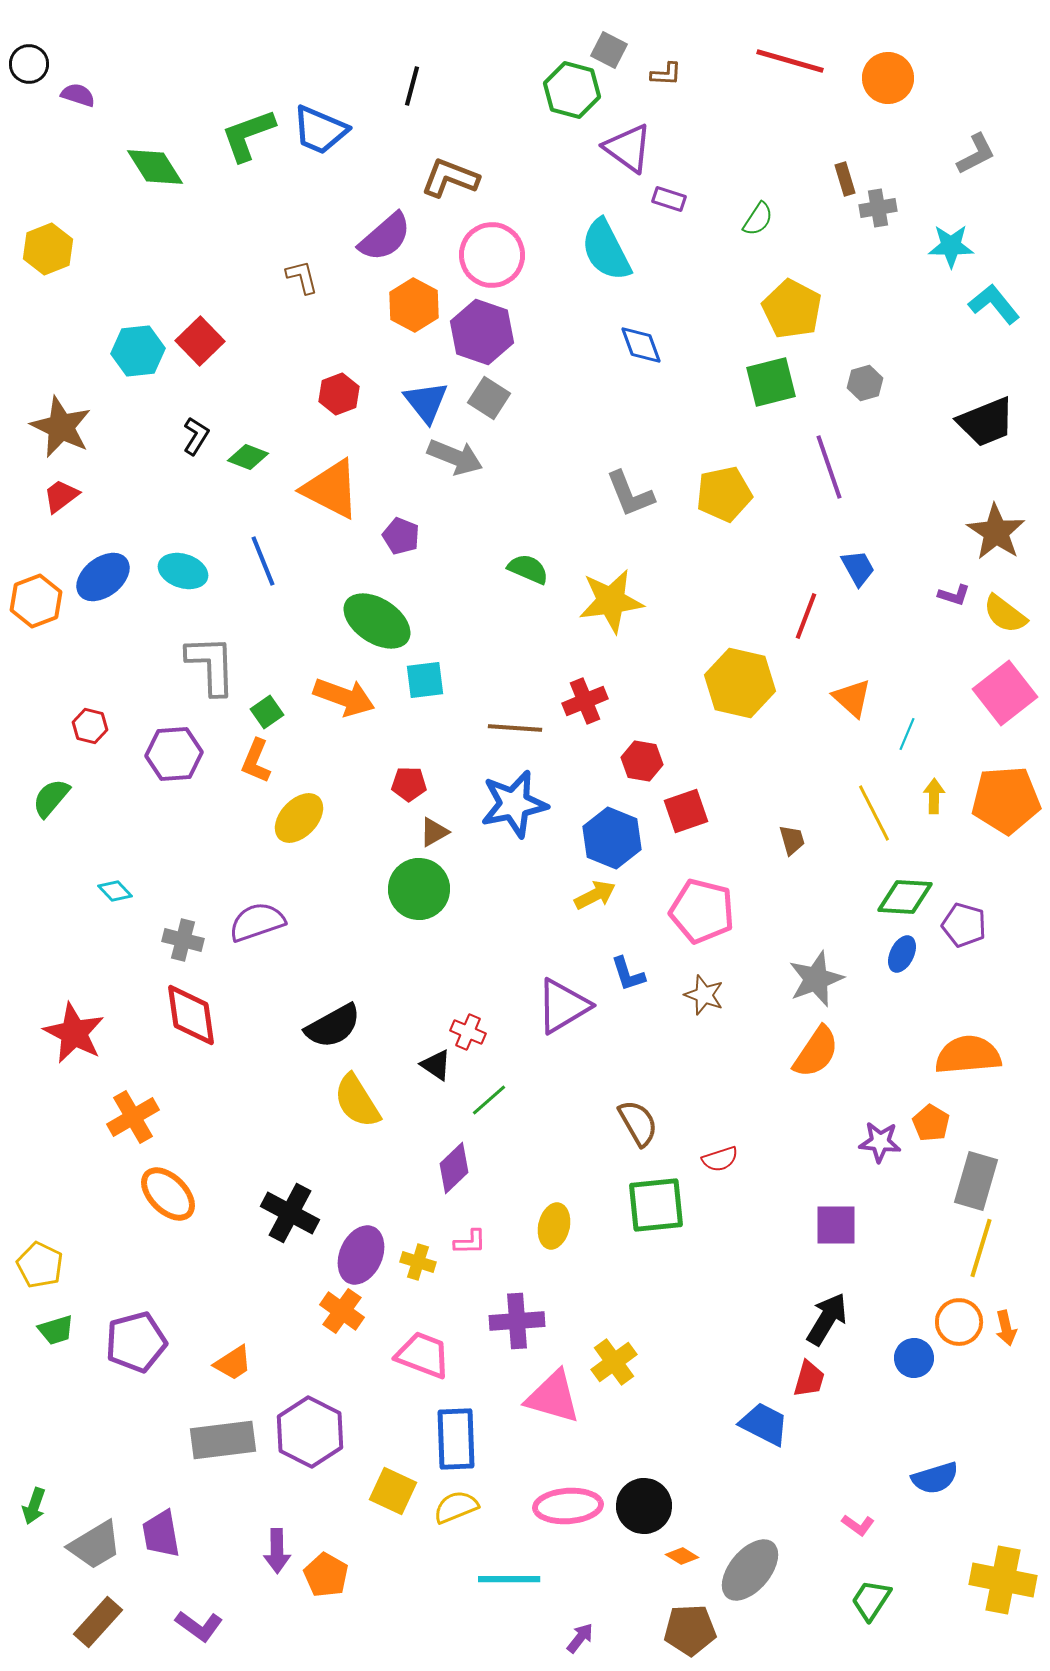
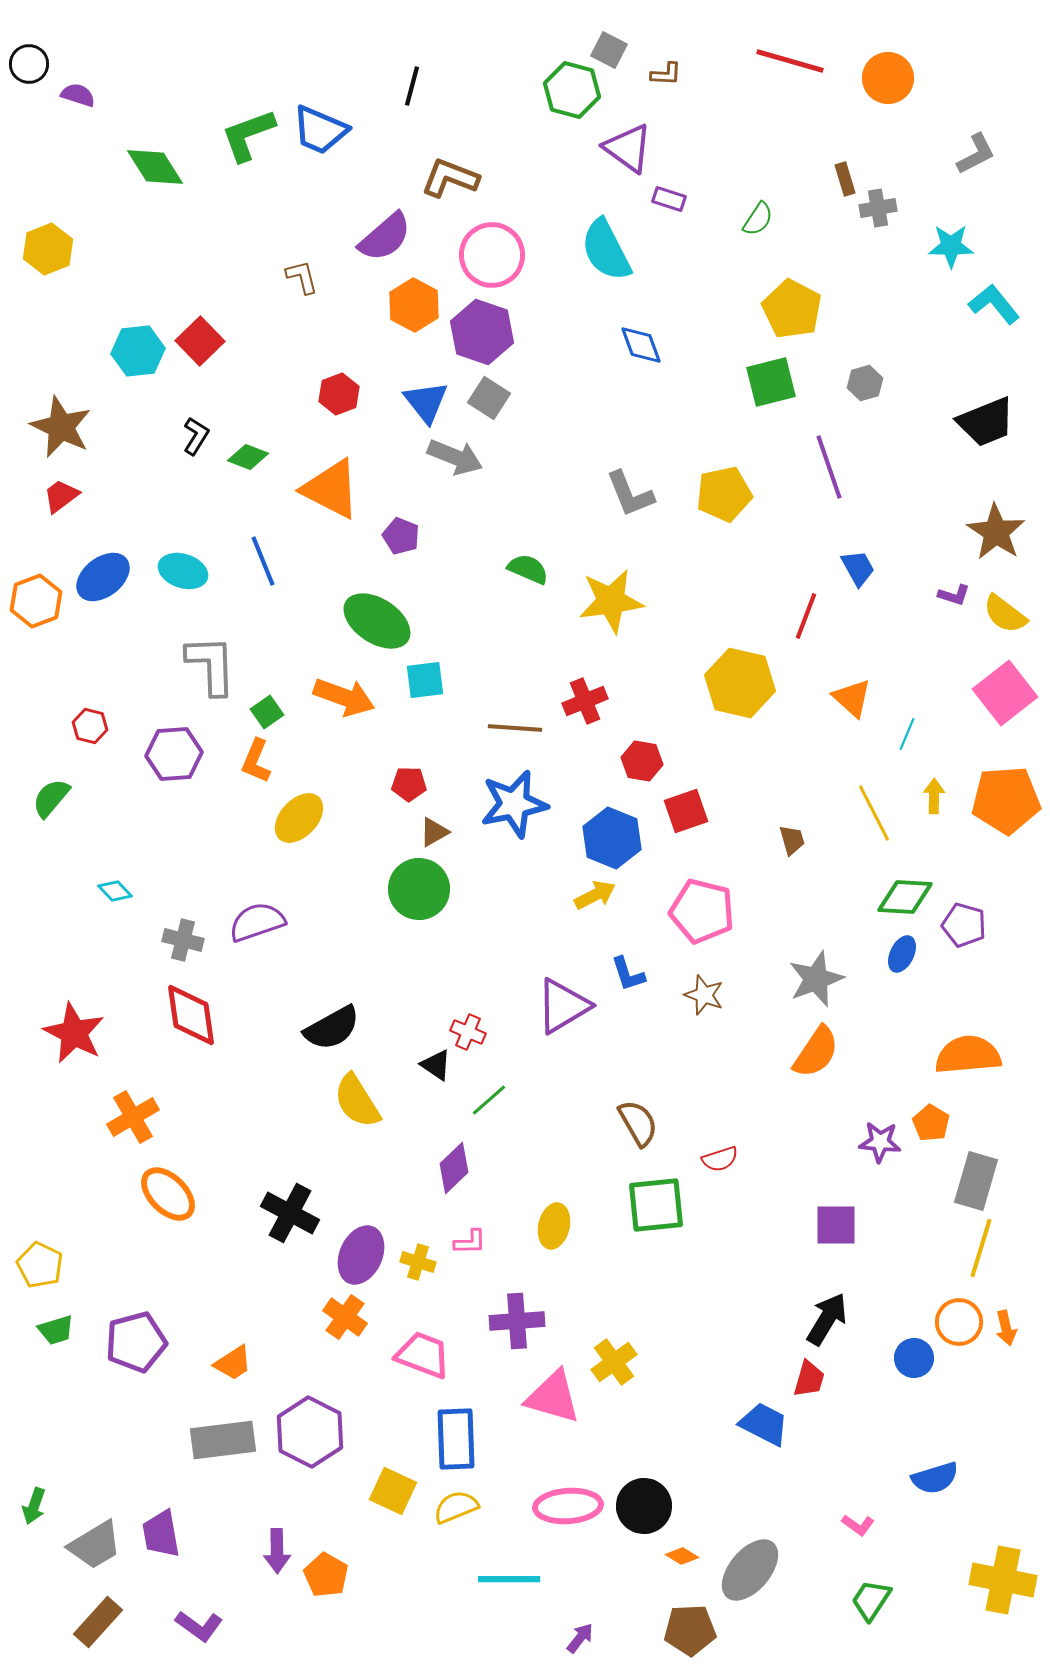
black semicircle at (333, 1026): moved 1 px left, 2 px down
orange cross at (342, 1311): moved 3 px right, 6 px down
